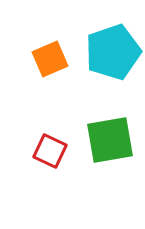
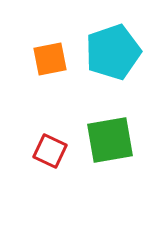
orange square: rotated 12 degrees clockwise
